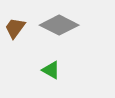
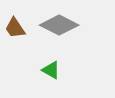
brown trapezoid: rotated 70 degrees counterclockwise
